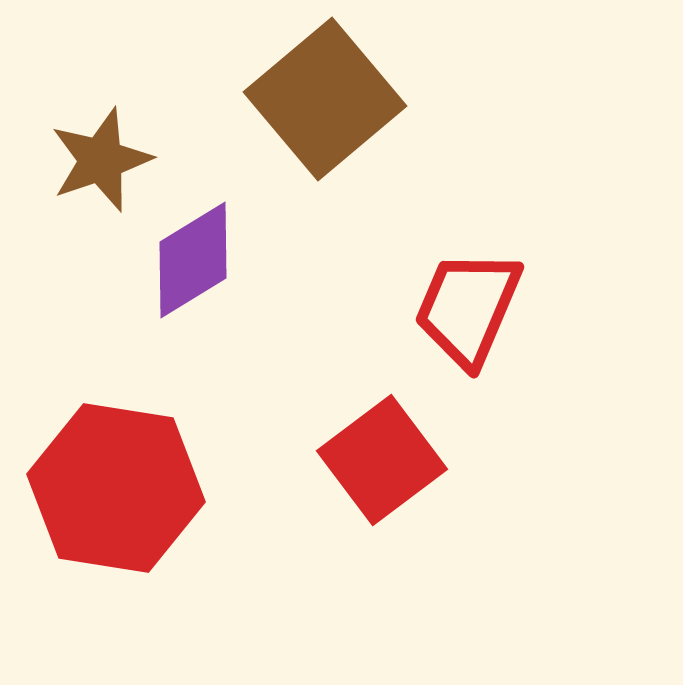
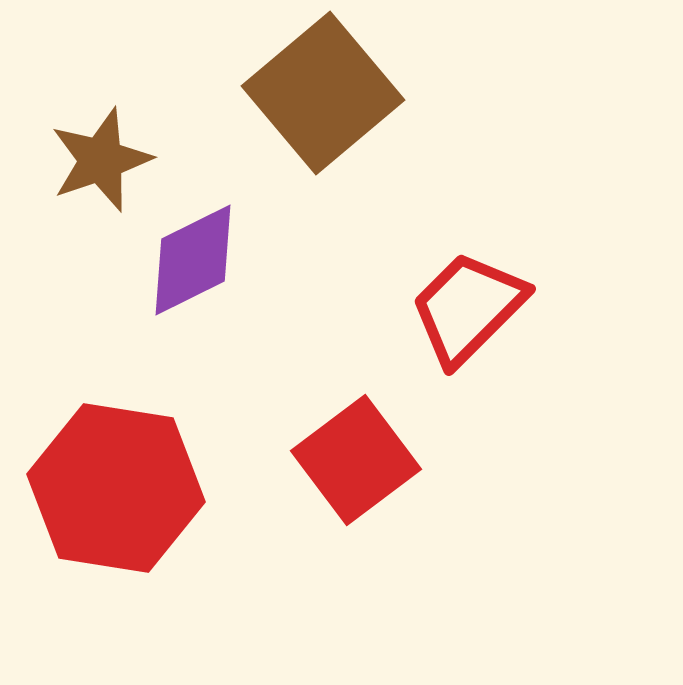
brown square: moved 2 px left, 6 px up
purple diamond: rotated 5 degrees clockwise
red trapezoid: rotated 22 degrees clockwise
red square: moved 26 px left
